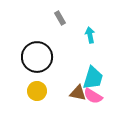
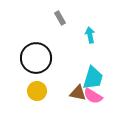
black circle: moved 1 px left, 1 px down
